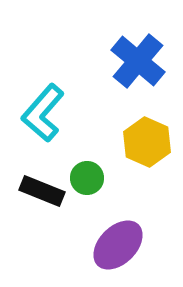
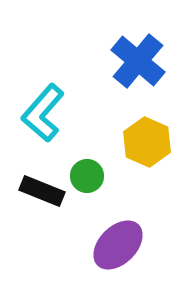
green circle: moved 2 px up
